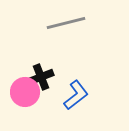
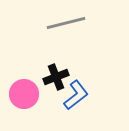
black cross: moved 15 px right
pink circle: moved 1 px left, 2 px down
